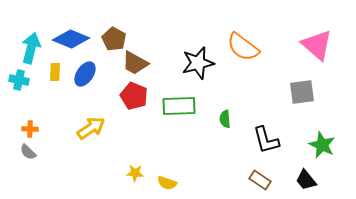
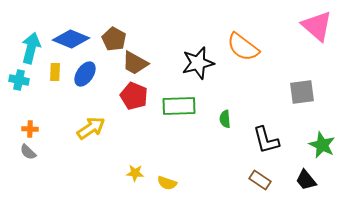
pink triangle: moved 19 px up
